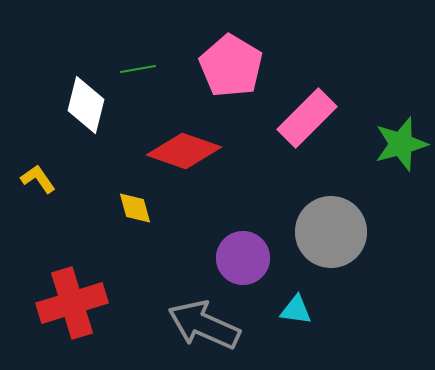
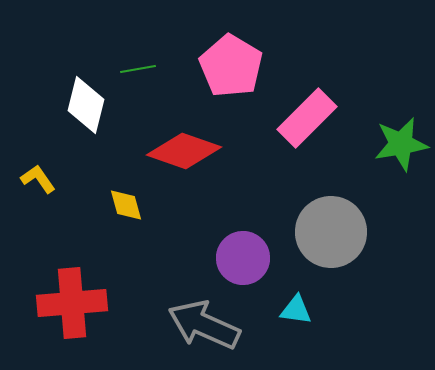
green star: rotated 6 degrees clockwise
yellow diamond: moved 9 px left, 3 px up
red cross: rotated 12 degrees clockwise
